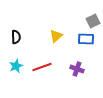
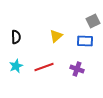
blue rectangle: moved 1 px left, 2 px down
red line: moved 2 px right
